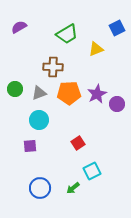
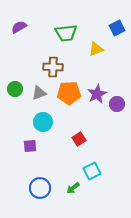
green trapezoid: moved 1 px left, 1 px up; rotated 25 degrees clockwise
cyan circle: moved 4 px right, 2 px down
red square: moved 1 px right, 4 px up
